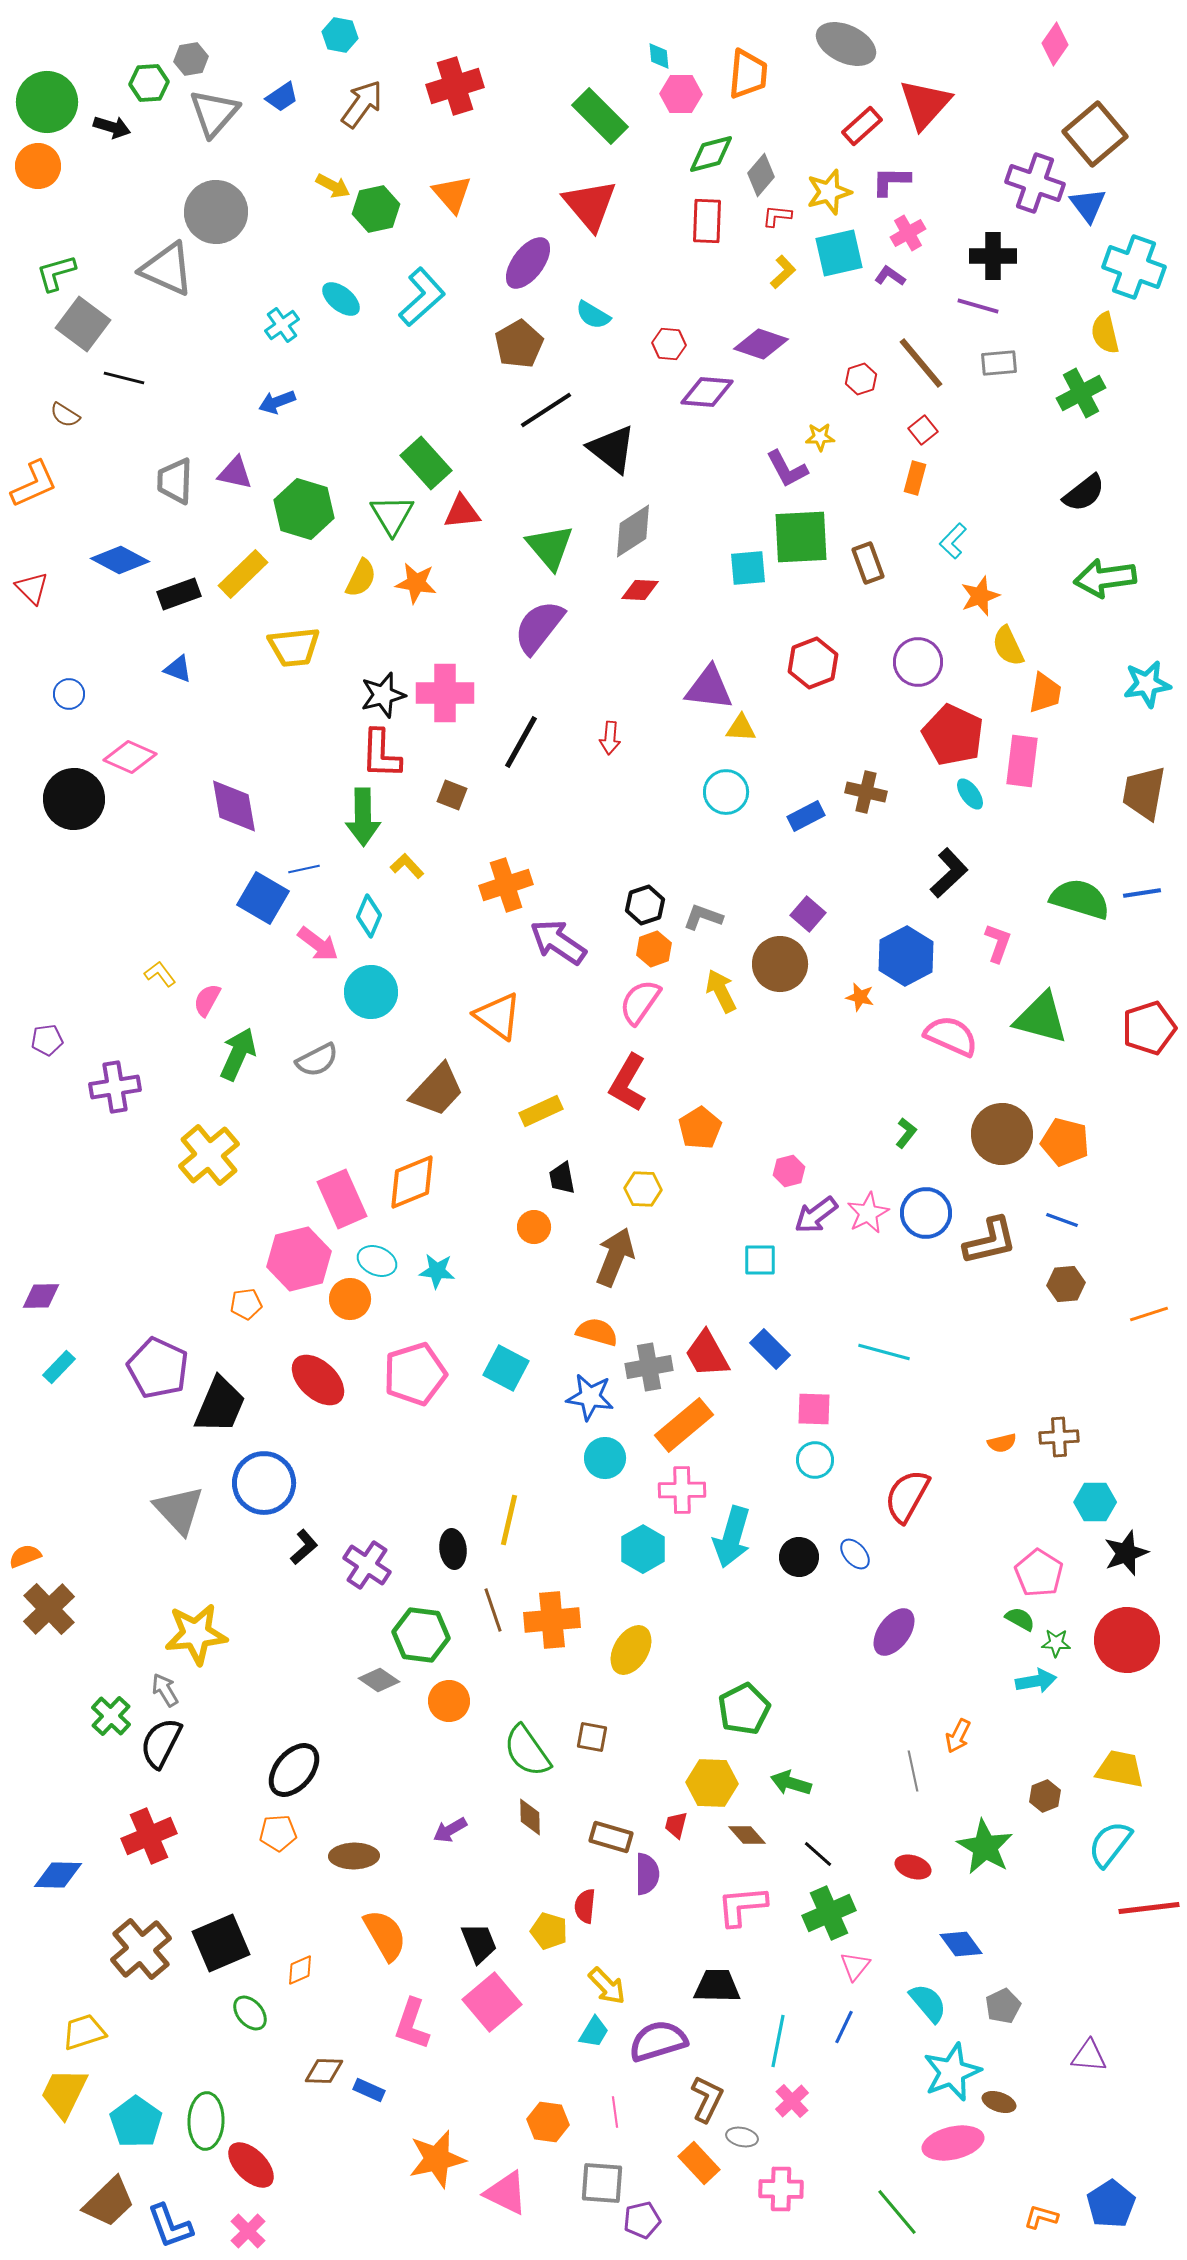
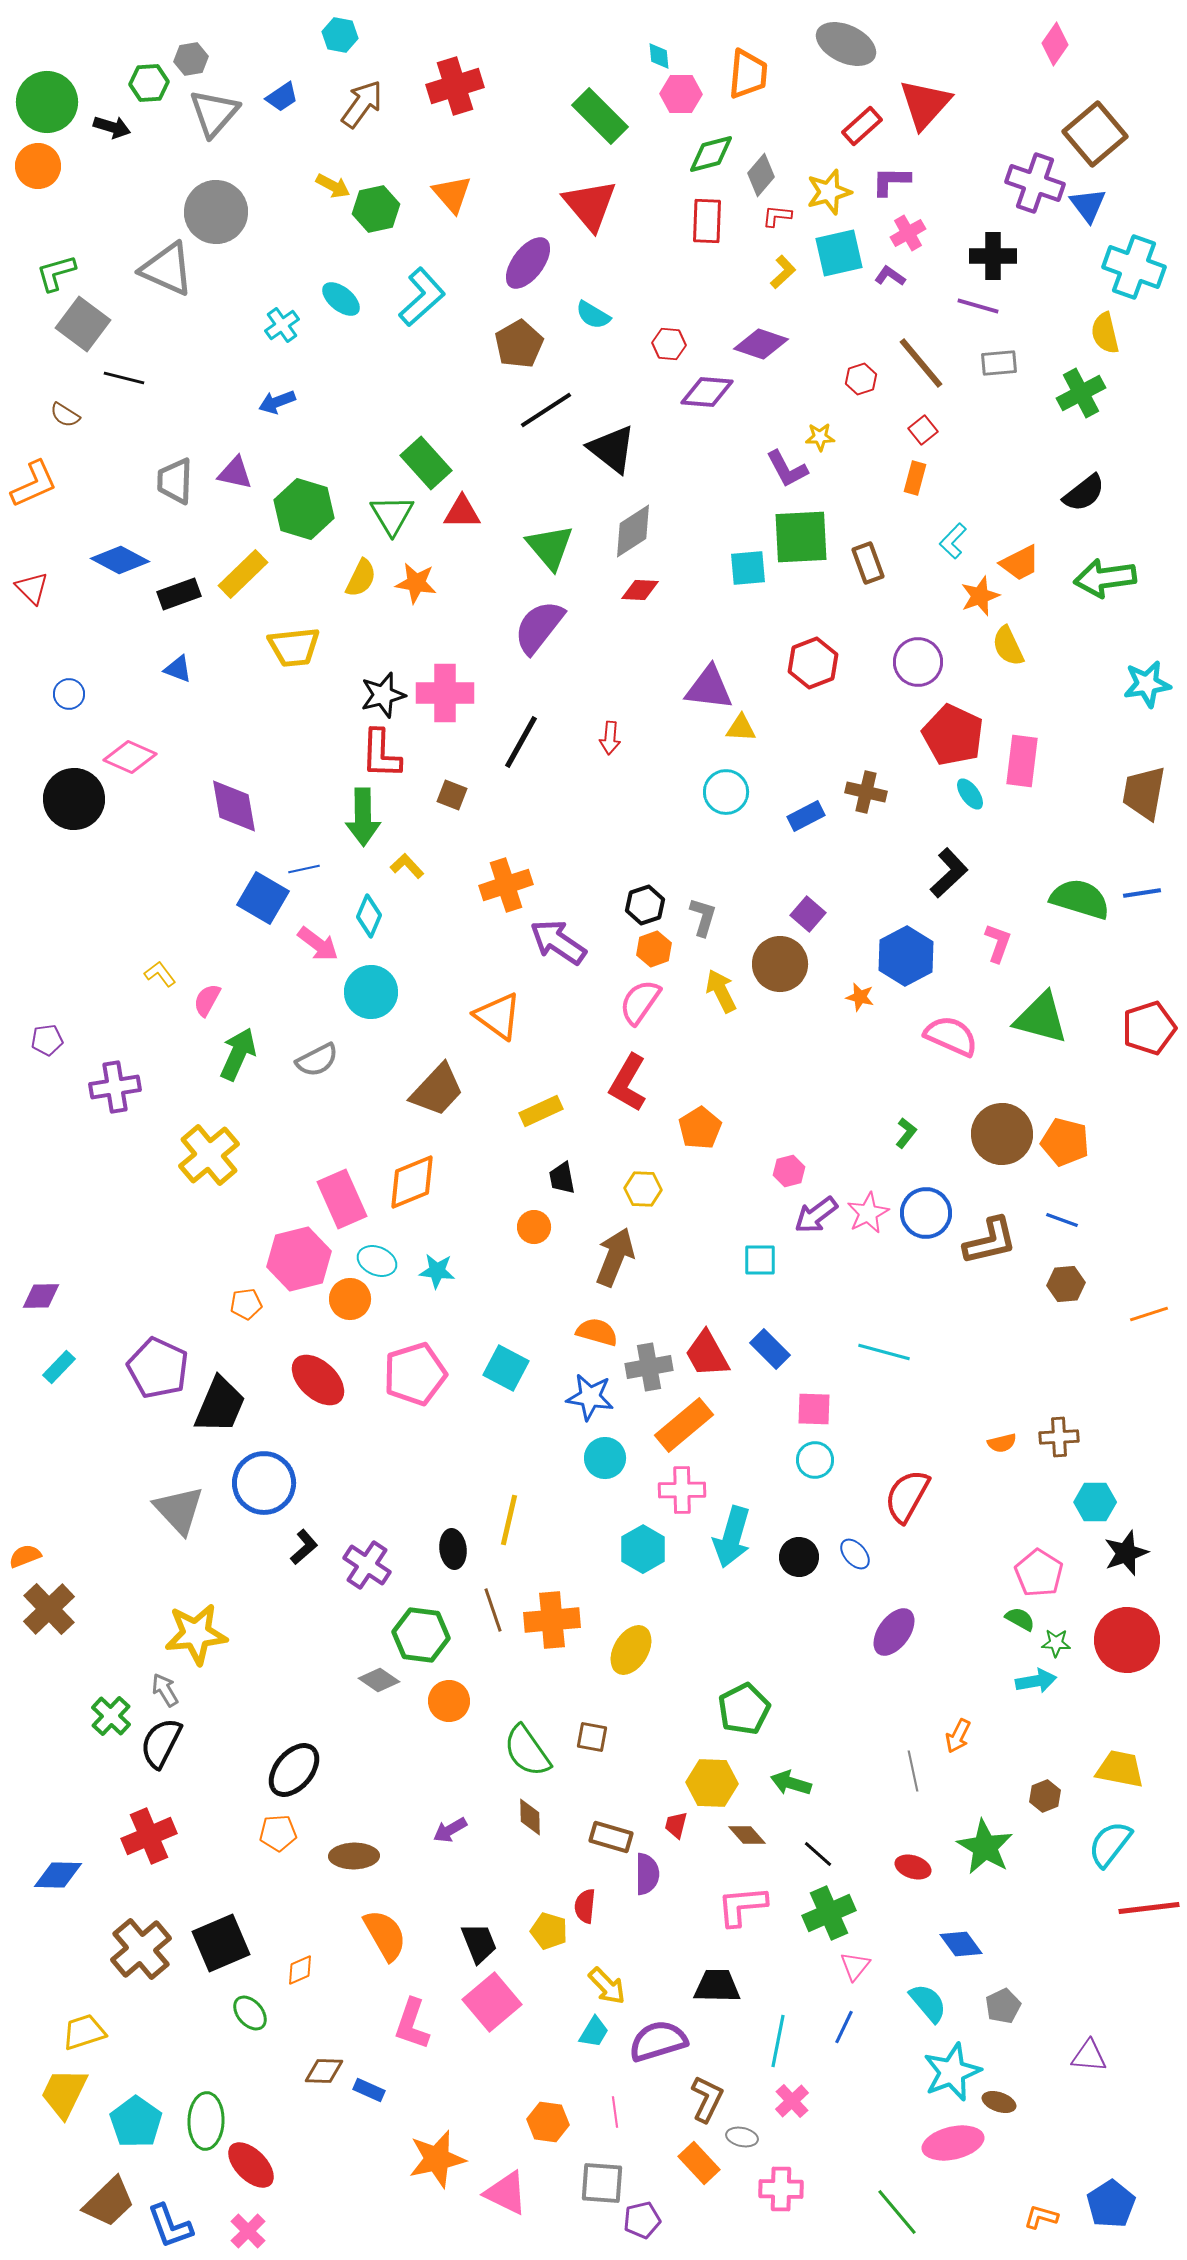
red triangle at (462, 512): rotated 6 degrees clockwise
orange trapezoid at (1045, 693): moved 25 px left, 130 px up; rotated 54 degrees clockwise
gray L-shape at (703, 917): rotated 87 degrees clockwise
